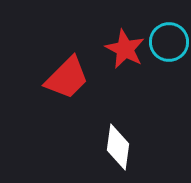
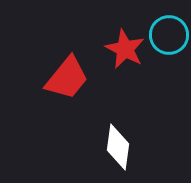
cyan circle: moved 7 px up
red trapezoid: rotated 6 degrees counterclockwise
